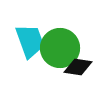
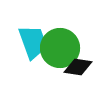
cyan trapezoid: moved 3 px right, 1 px down
